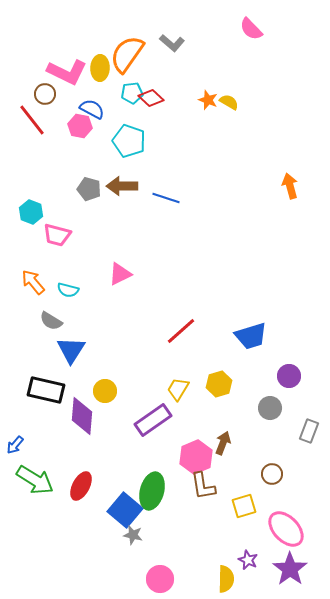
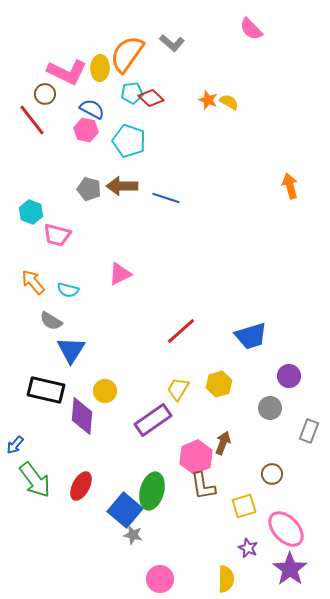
pink hexagon at (80, 126): moved 6 px right, 4 px down
green arrow at (35, 480): rotated 21 degrees clockwise
purple star at (248, 560): moved 12 px up
